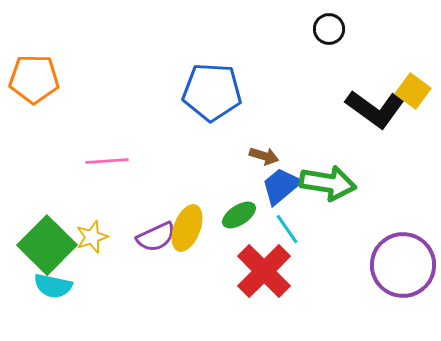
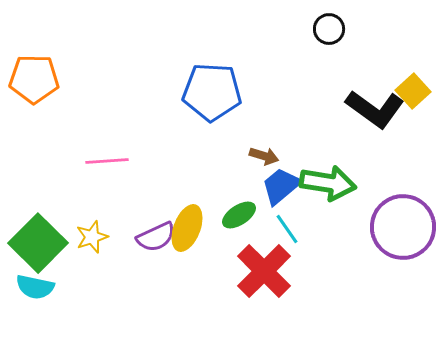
yellow square: rotated 12 degrees clockwise
green square: moved 9 px left, 2 px up
purple circle: moved 38 px up
cyan semicircle: moved 18 px left, 1 px down
